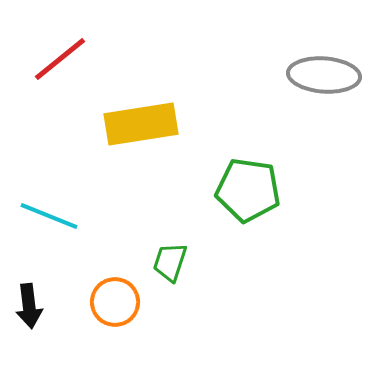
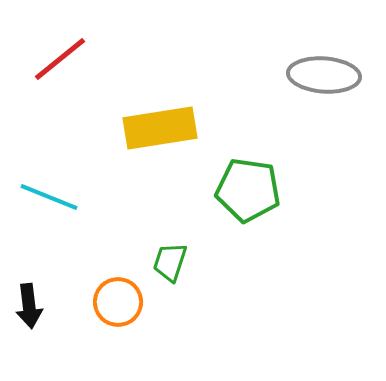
yellow rectangle: moved 19 px right, 4 px down
cyan line: moved 19 px up
orange circle: moved 3 px right
